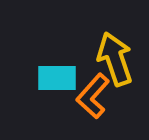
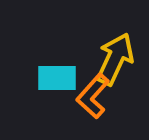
yellow arrow: rotated 44 degrees clockwise
